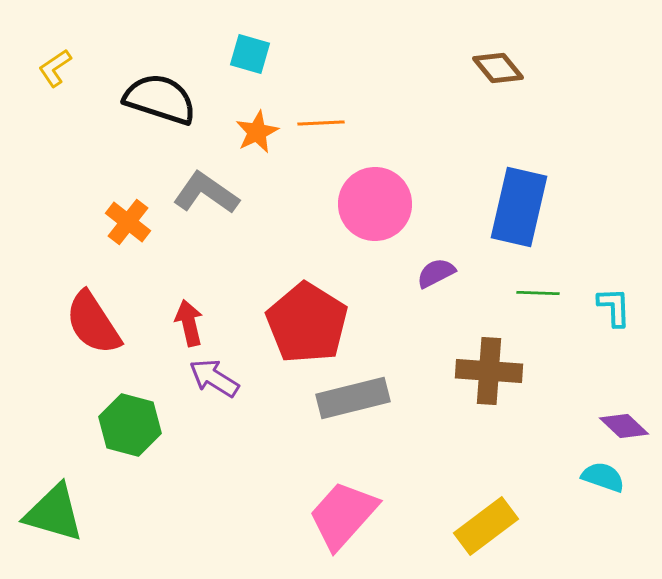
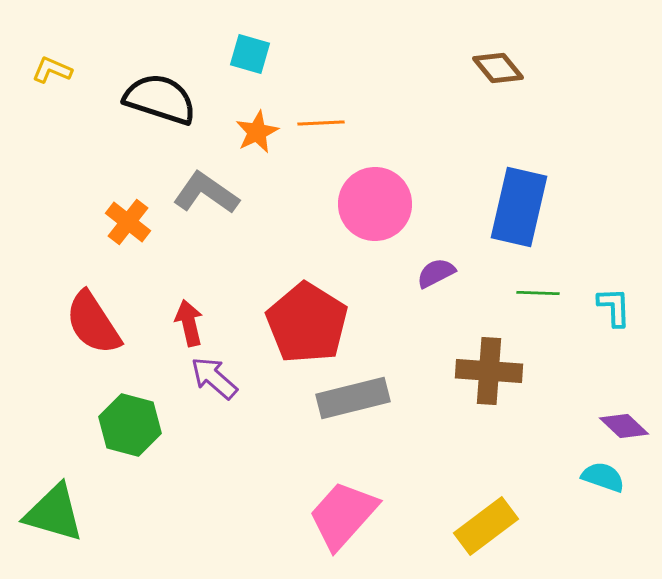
yellow L-shape: moved 3 px left, 2 px down; rotated 57 degrees clockwise
purple arrow: rotated 9 degrees clockwise
